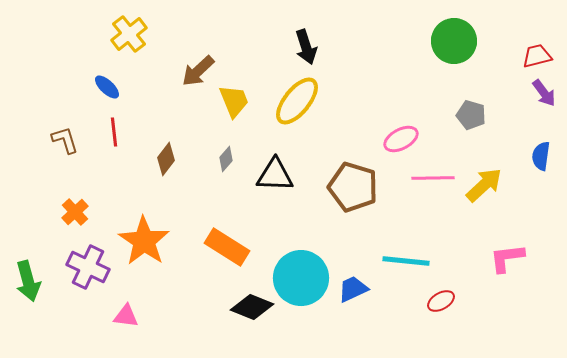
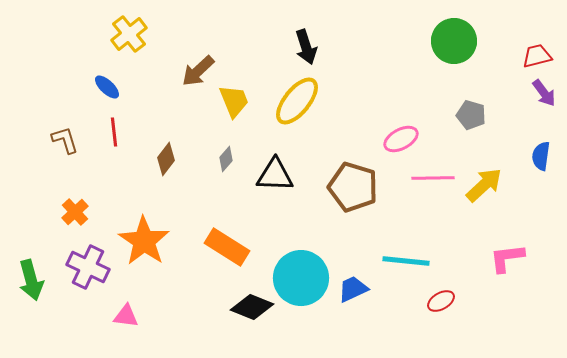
green arrow: moved 3 px right, 1 px up
